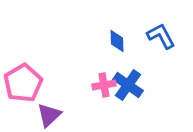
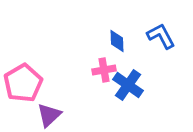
pink cross: moved 15 px up
